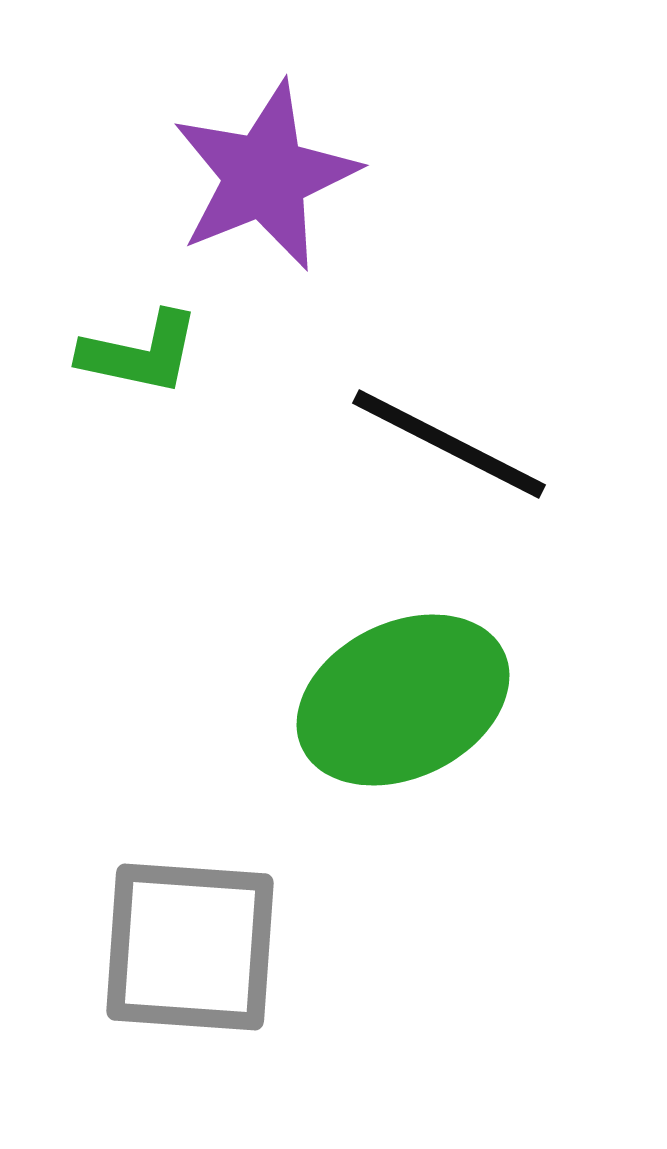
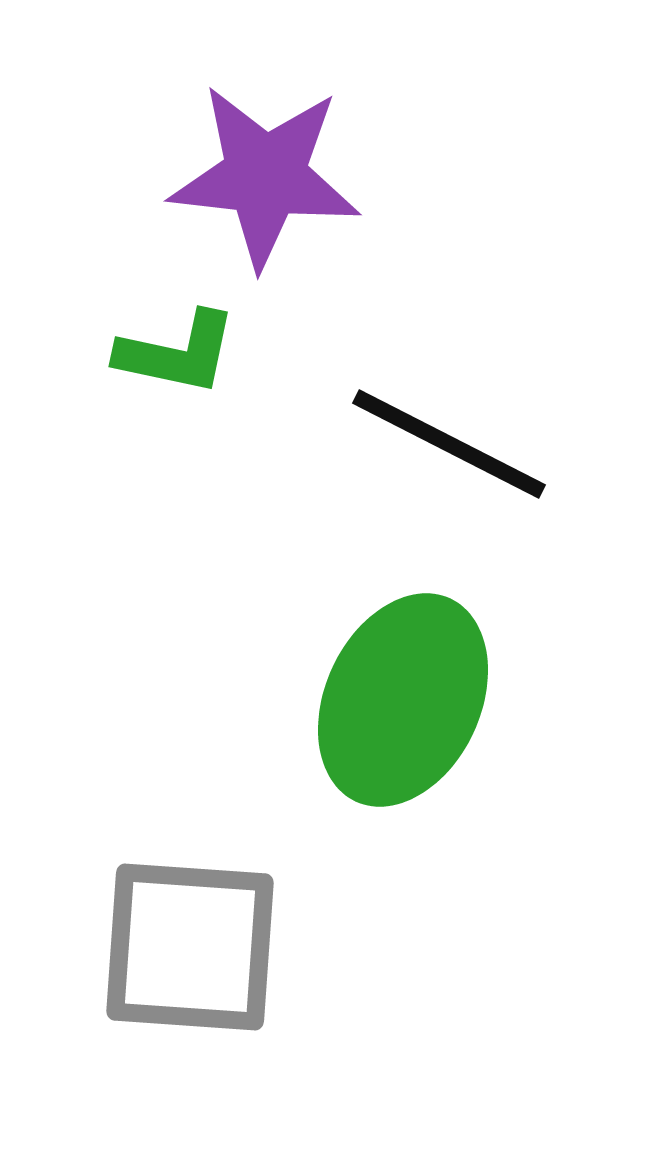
purple star: rotated 28 degrees clockwise
green L-shape: moved 37 px right
green ellipse: rotated 39 degrees counterclockwise
